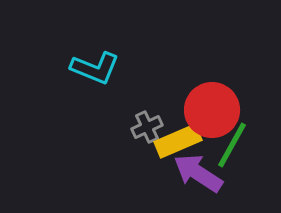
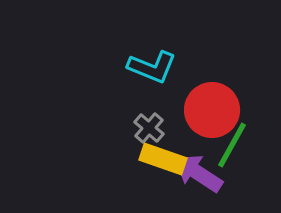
cyan L-shape: moved 57 px right, 1 px up
gray cross: moved 2 px right, 1 px down; rotated 24 degrees counterclockwise
yellow rectangle: moved 15 px left, 18 px down; rotated 42 degrees clockwise
